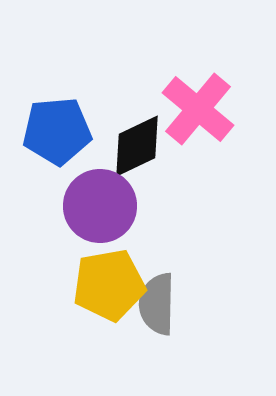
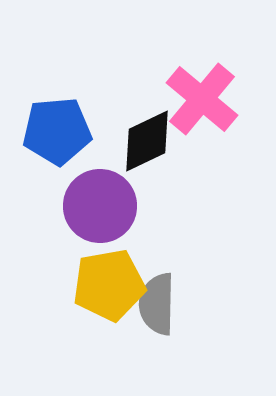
pink cross: moved 4 px right, 10 px up
black diamond: moved 10 px right, 5 px up
